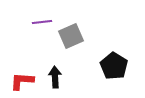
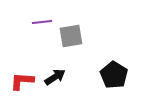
gray square: rotated 15 degrees clockwise
black pentagon: moved 9 px down
black arrow: rotated 60 degrees clockwise
